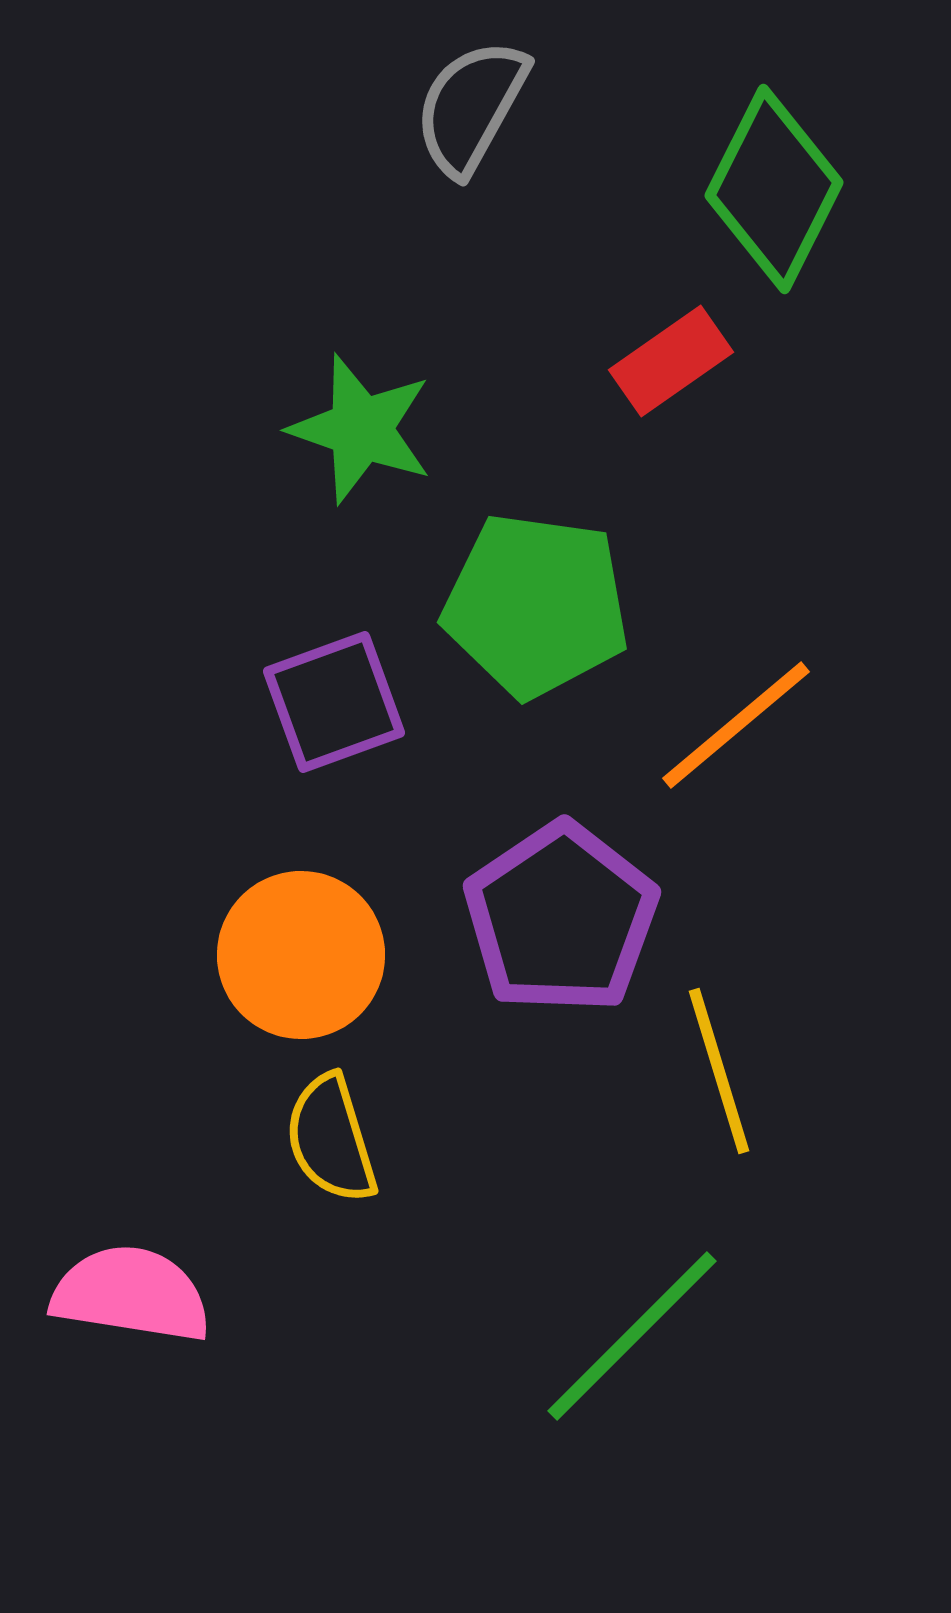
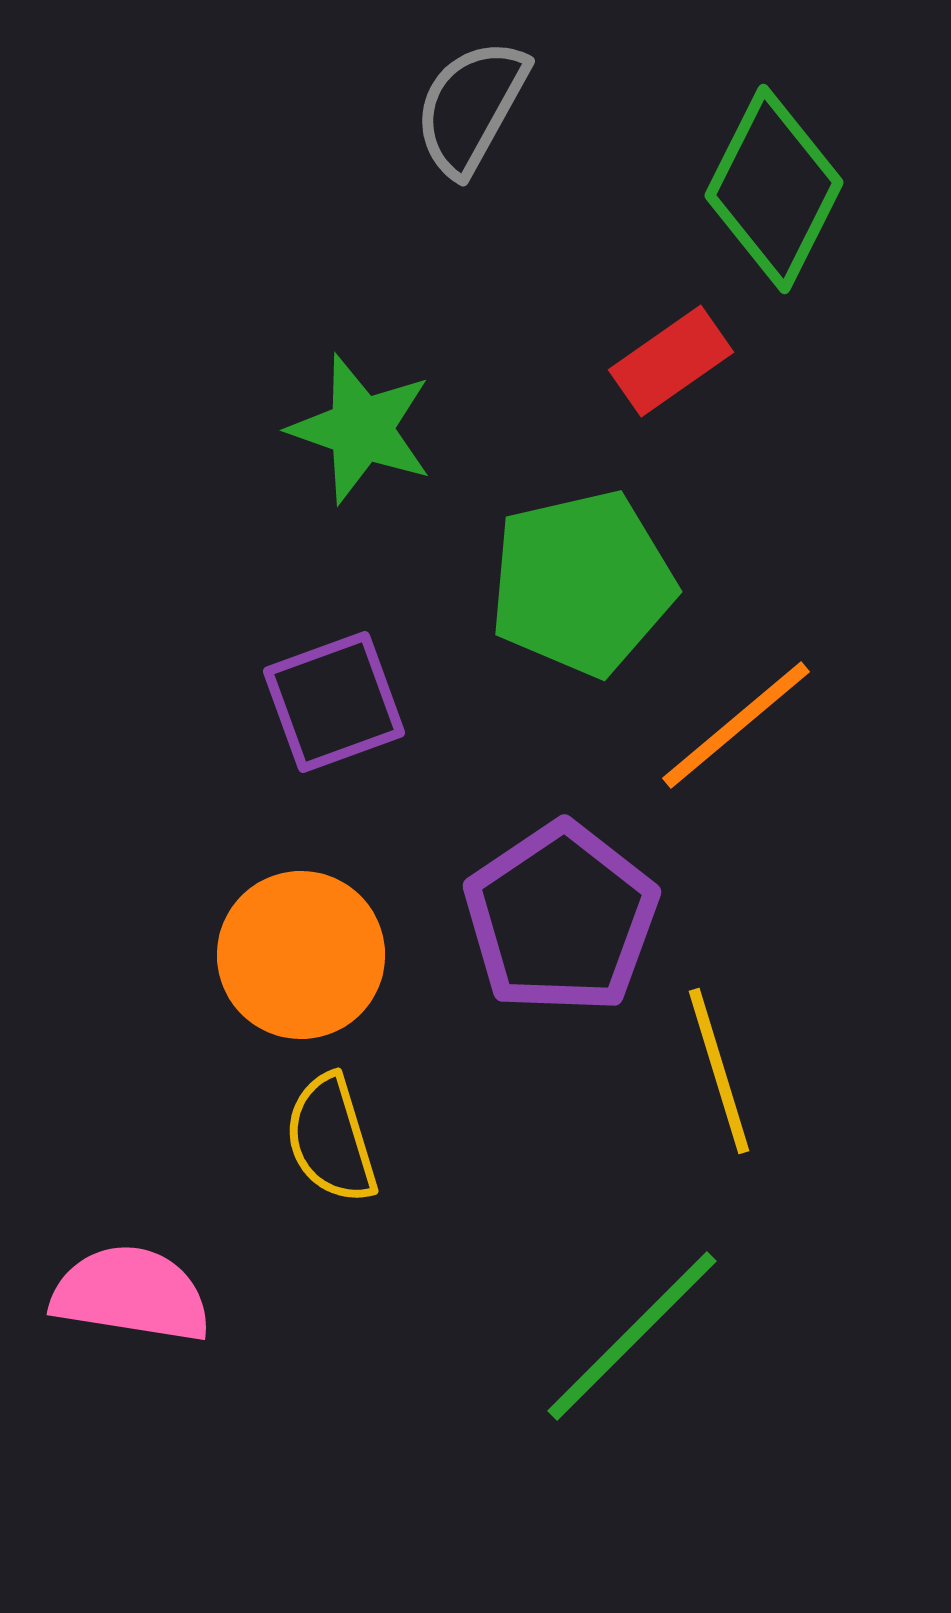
green pentagon: moved 46 px right, 22 px up; rotated 21 degrees counterclockwise
